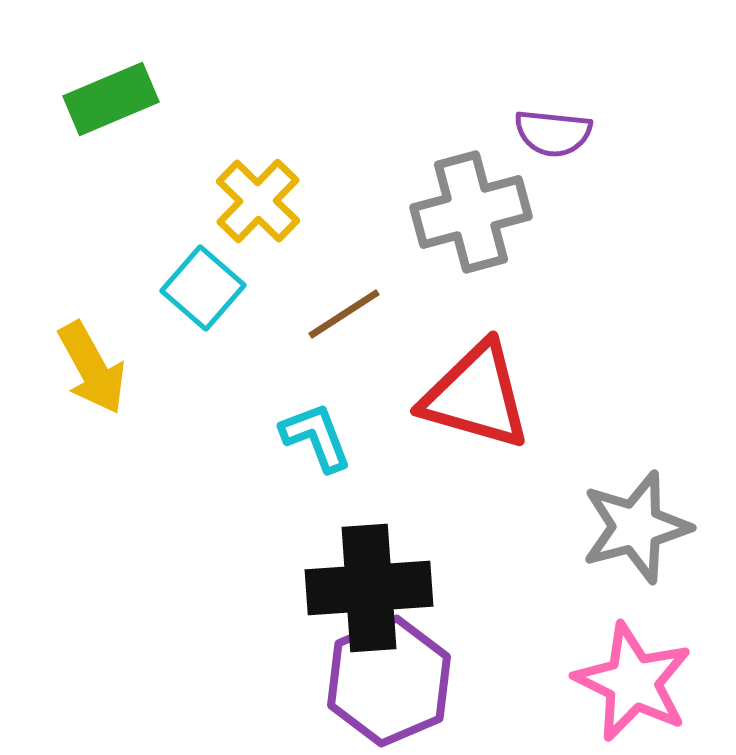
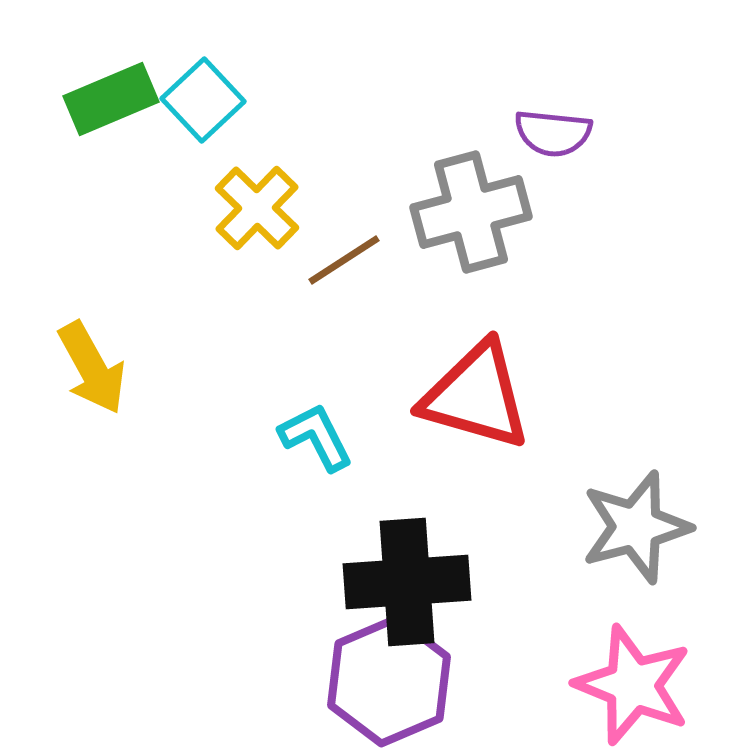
yellow cross: moved 1 px left, 7 px down
cyan square: moved 188 px up; rotated 6 degrees clockwise
brown line: moved 54 px up
cyan L-shape: rotated 6 degrees counterclockwise
black cross: moved 38 px right, 6 px up
pink star: moved 3 px down; rotated 4 degrees counterclockwise
